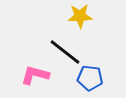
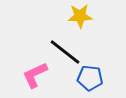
pink L-shape: rotated 40 degrees counterclockwise
